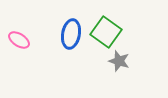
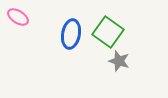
green square: moved 2 px right
pink ellipse: moved 1 px left, 23 px up
